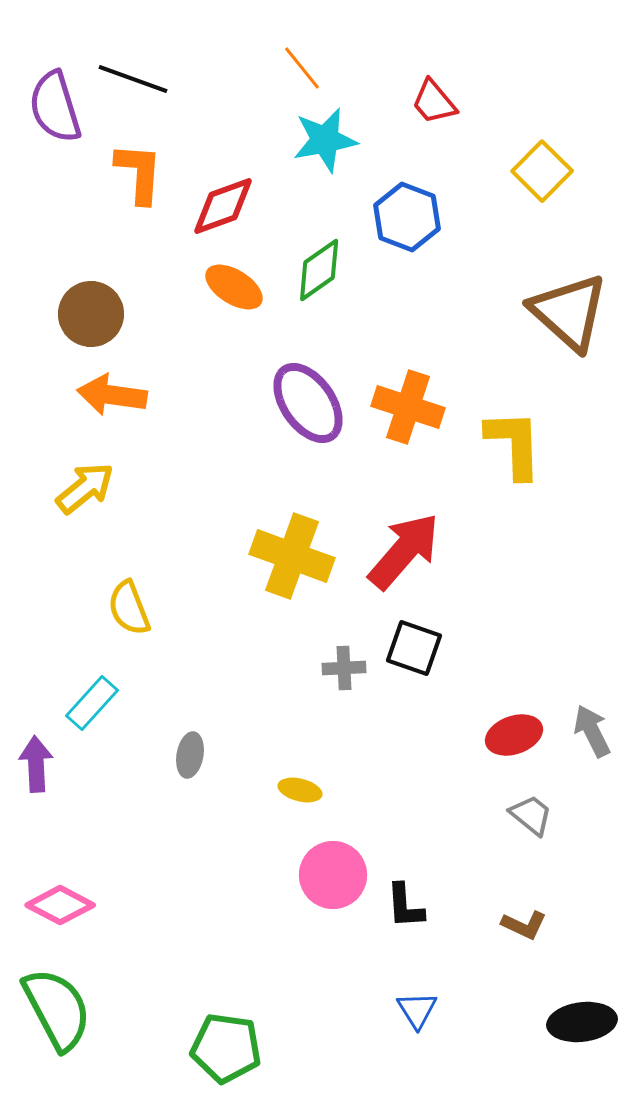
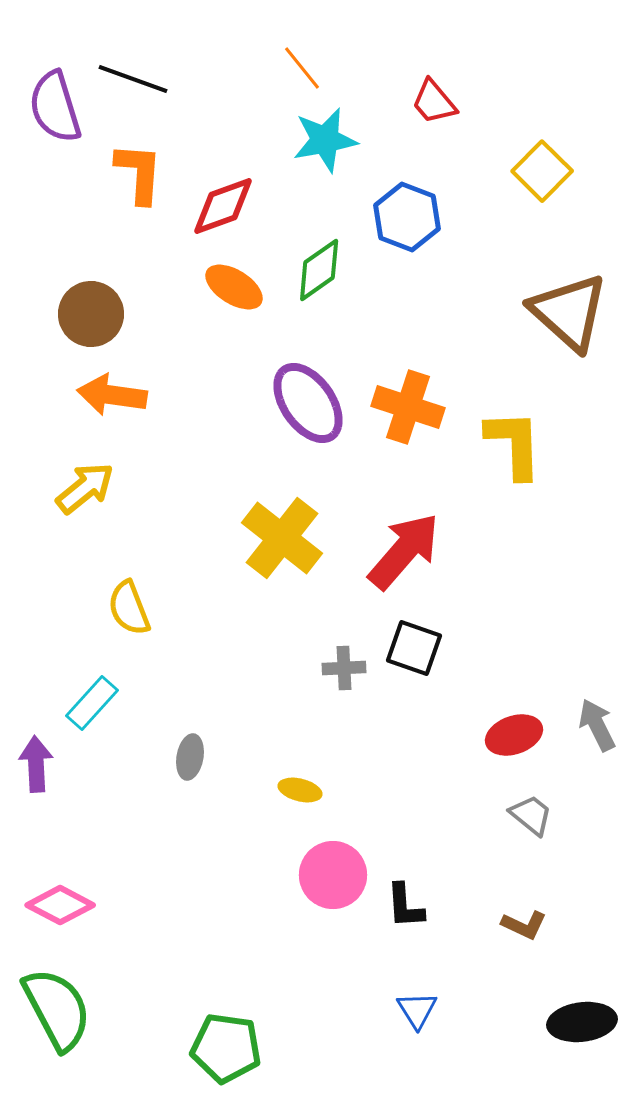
yellow cross: moved 10 px left, 18 px up; rotated 18 degrees clockwise
gray arrow: moved 5 px right, 6 px up
gray ellipse: moved 2 px down
